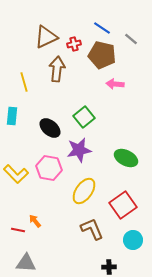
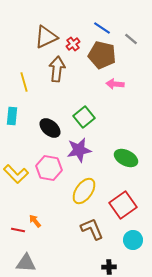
red cross: moved 1 px left; rotated 24 degrees counterclockwise
